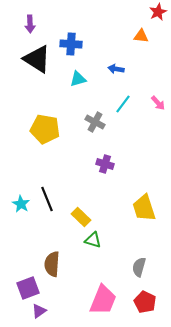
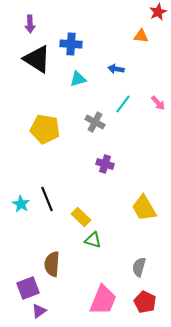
yellow trapezoid: rotated 12 degrees counterclockwise
